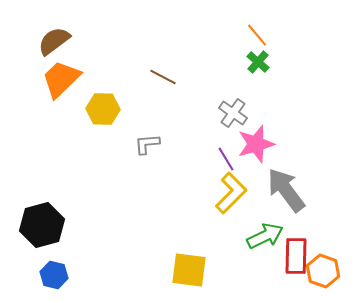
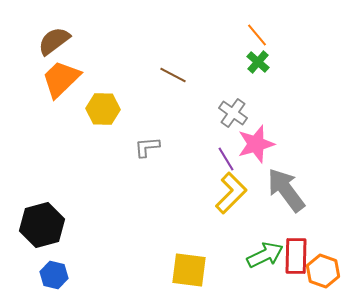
brown line: moved 10 px right, 2 px up
gray L-shape: moved 3 px down
green arrow: moved 19 px down
